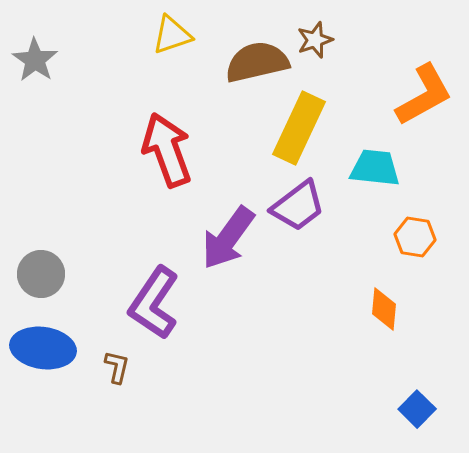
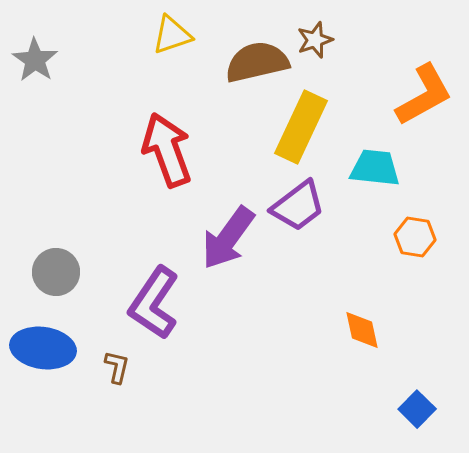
yellow rectangle: moved 2 px right, 1 px up
gray circle: moved 15 px right, 2 px up
orange diamond: moved 22 px left, 21 px down; rotated 18 degrees counterclockwise
